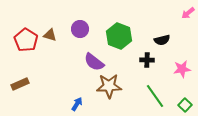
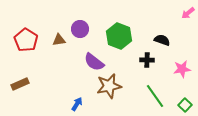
brown triangle: moved 9 px right, 5 px down; rotated 24 degrees counterclockwise
black semicircle: rotated 147 degrees counterclockwise
brown star: rotated 10 degrees counterclockwise
